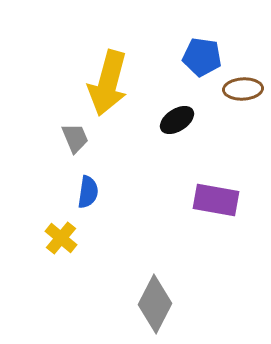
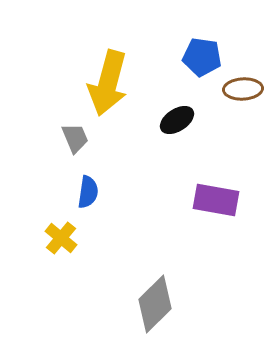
gray diamond: rotated 18 degrees clockwise
